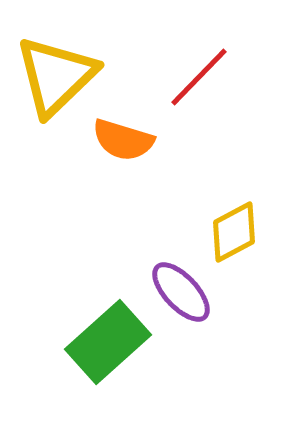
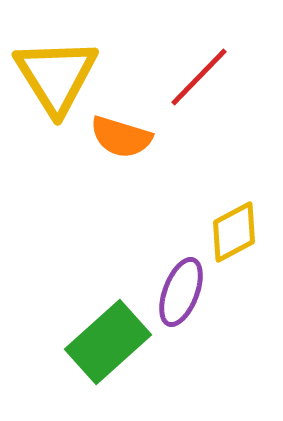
yellow triangle: rotated 18 degrees counterclockwise
orange semicircle: moved 2 px left, 3 px up
purple ellipse: rotated 64 degrees clockwise
